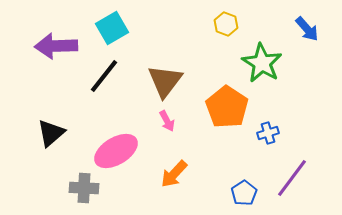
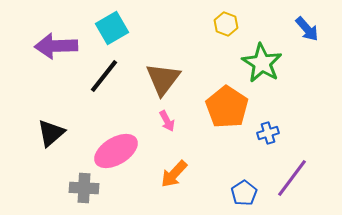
brown triangle: moved 2 px left, 2 px up
